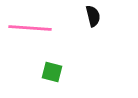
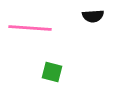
black semicircle: rotated 100 degrees clockwise
